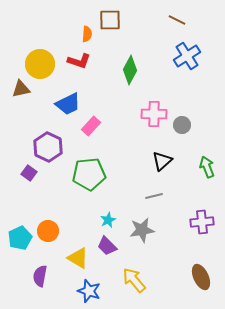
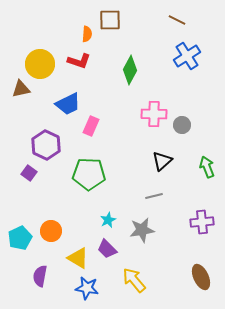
pink rectangle: rotated 18 degrees counterclockwise
purple hexagon: moved 2 px left, 2 px up
green pentagon: rotated 8 degrees clockwise
orange circle: moved 3 px right
purple trapezoid: moved 3 px down
blue star: moved 2 px left, 3 px up; rotated 10 degrees counterclockwise
